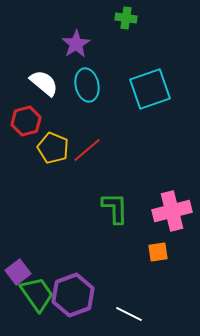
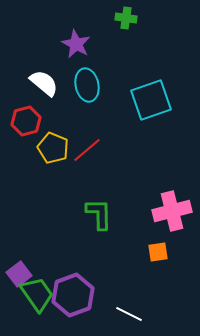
purple star: rotated 12 degrees counterclockwise
cyan square: moved 1 px right, 11 px down
green L-shape: moved 16 px left, 6 px down
purple square: moved 1 px right, 2 px down
